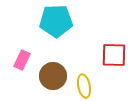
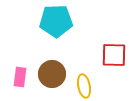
pink rectangle: moved 2 px left, 17 px down; rotated 18 degrees counterclockwise
brown circle: moved 1 px left, 2 px up
